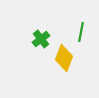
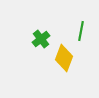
green line: moved 1 px up
